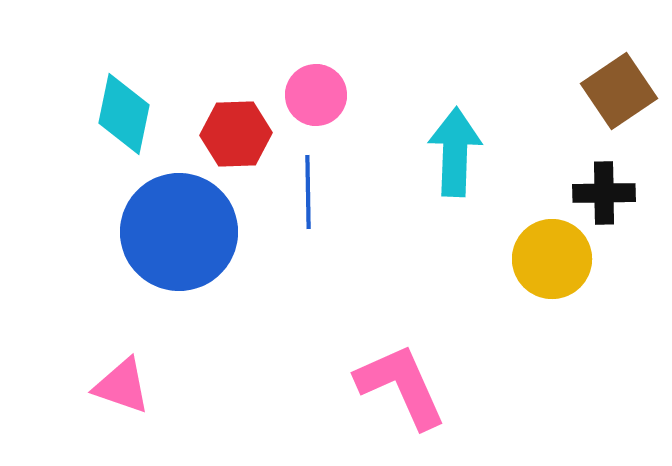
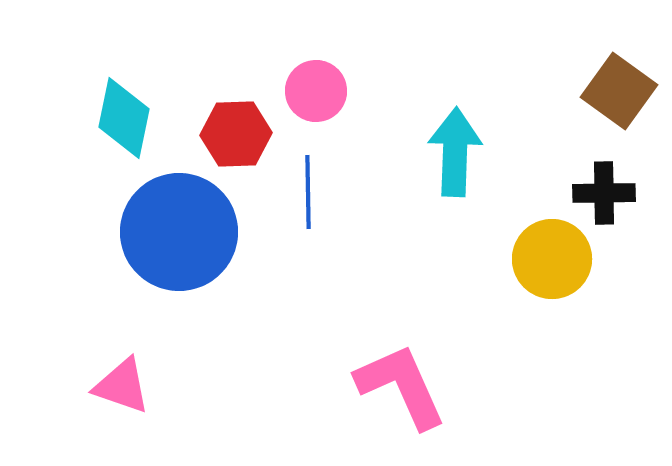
brown square: rotated 20 degrees counterclockwise
pink circle: moved 4 px up
cyan diamond: moved 4 px down
